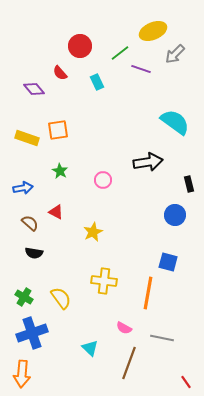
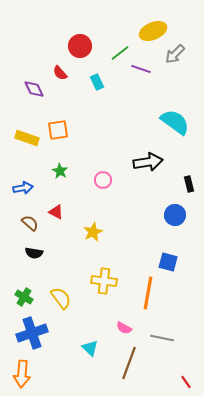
purple diamond: rotated 15 degrees clockwise
